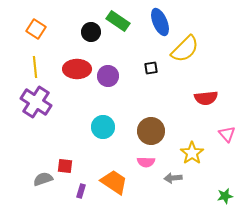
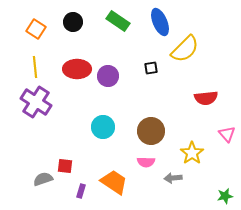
black circle: moved 18 px left, 10 px up
